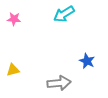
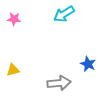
blue star: moved 1 px right, 3 px down
